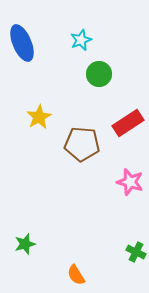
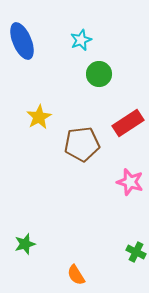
blue ellipse: moved 2 px up
brown pentagon: rotated 12 degrees counterclockwise
